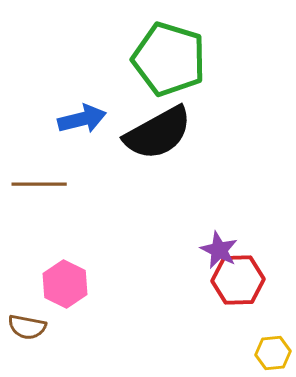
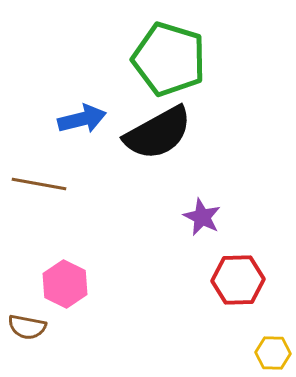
brown line: rotated 10 degrees clockwise
purple star: moved 17 px left, 33 px up
yellow hexagon: rotated 8 degrees clockwise
